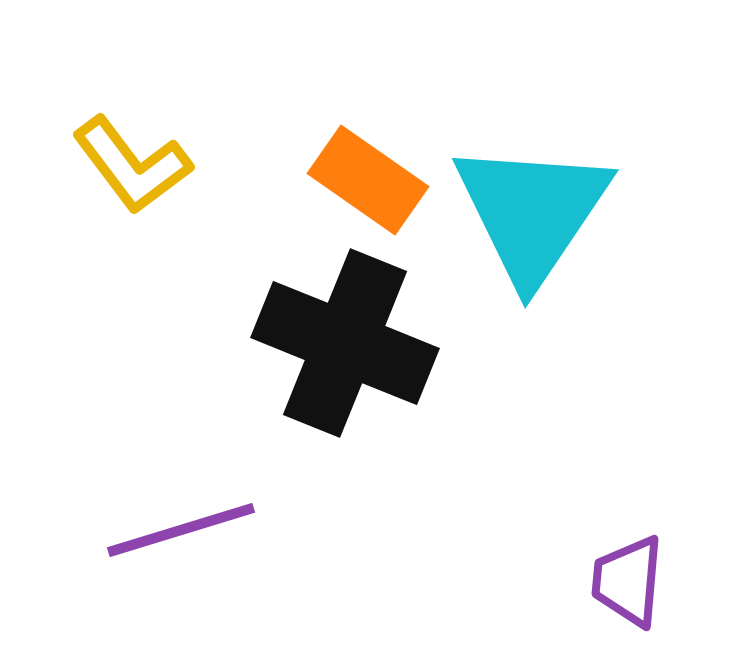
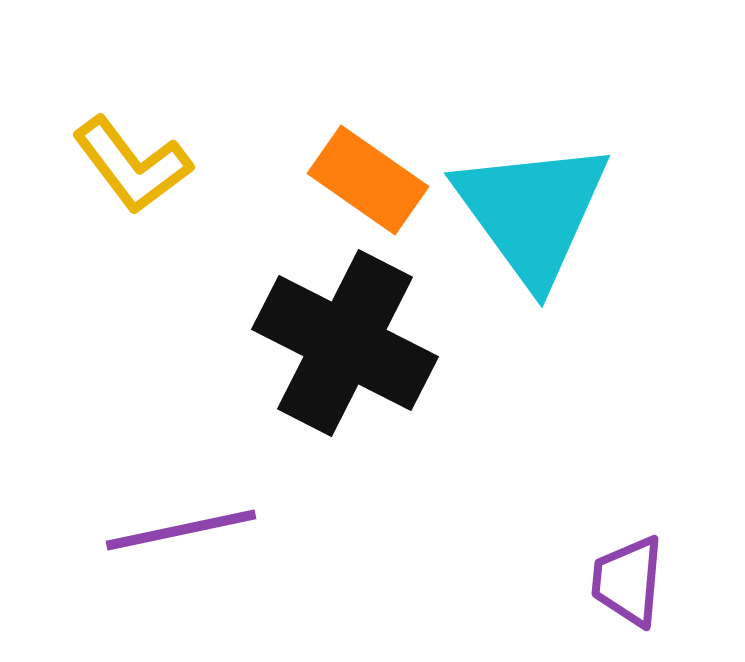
cyan triangle: rotated 10 degrees counterclockwise
black cross: rotated 5 degrees clockwise
purple line: rotated 5 degrees clockwise
